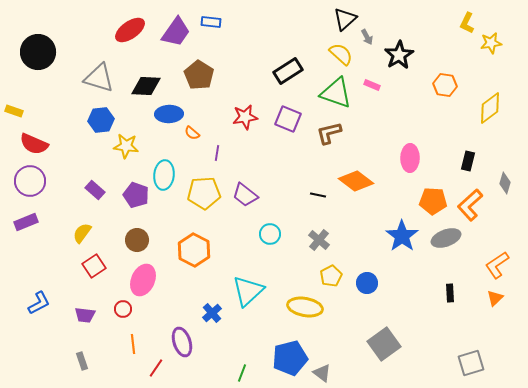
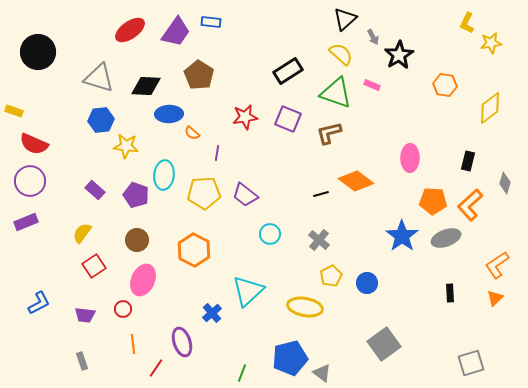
gray arrow at (367, 37): moved 6 px right
black line at (318, 195): moved 3 px right, 1 px up; rotated 28 degrees counterclockwise
